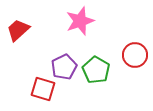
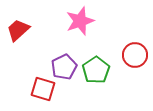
green pentagon: rotated 8 degrees clockwise
